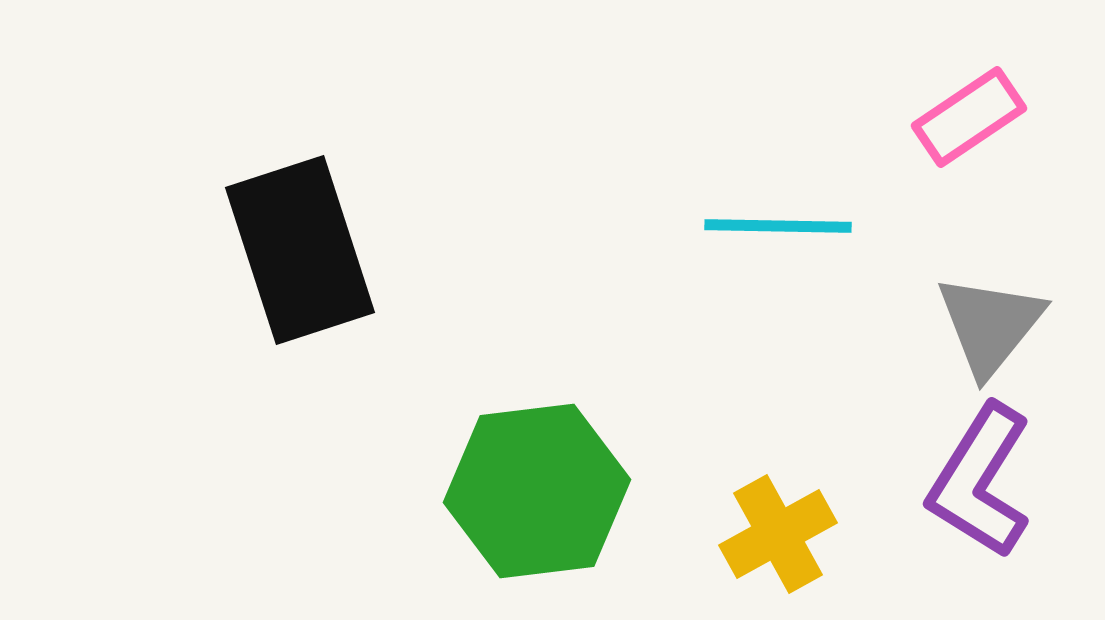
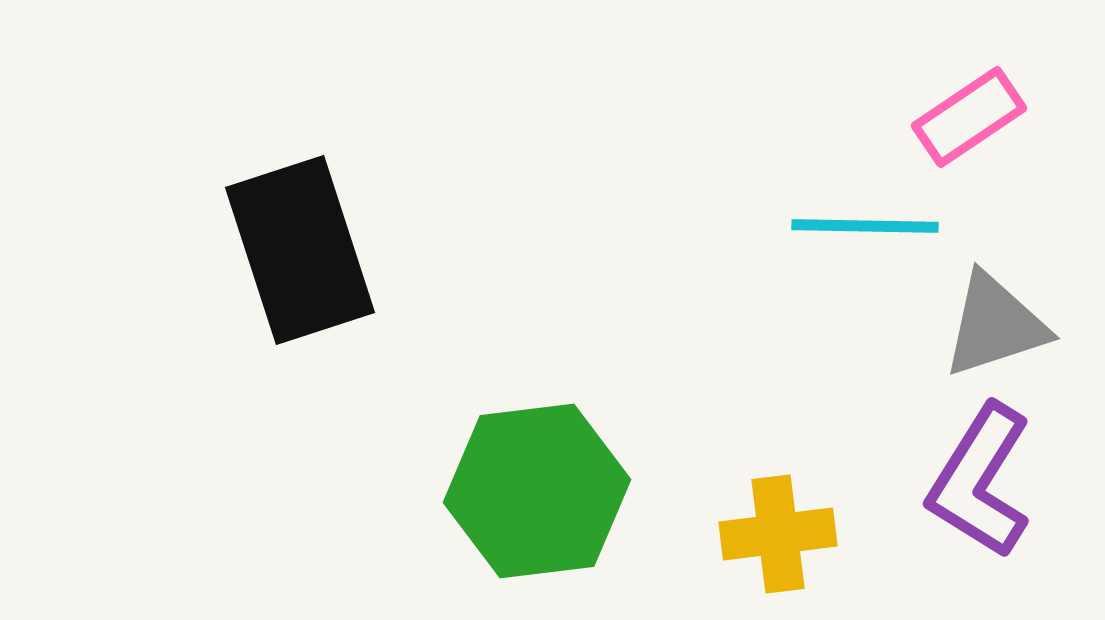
cyan line: moved 87 px right
gray triangle: moved 5 px right; rotated 33 degrees clockwise
yellow cross: rotated 22 degrees clockwise
